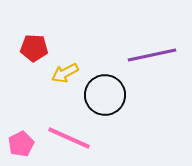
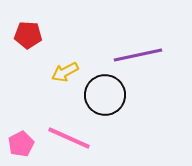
red pentagon: moved 6 px left, 13 px up
purple line: moved 14 px left
yellow arrow: moved 1 px up
